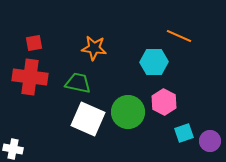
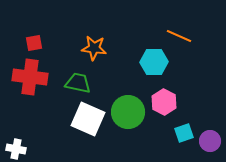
white cross: moved 3 px right
